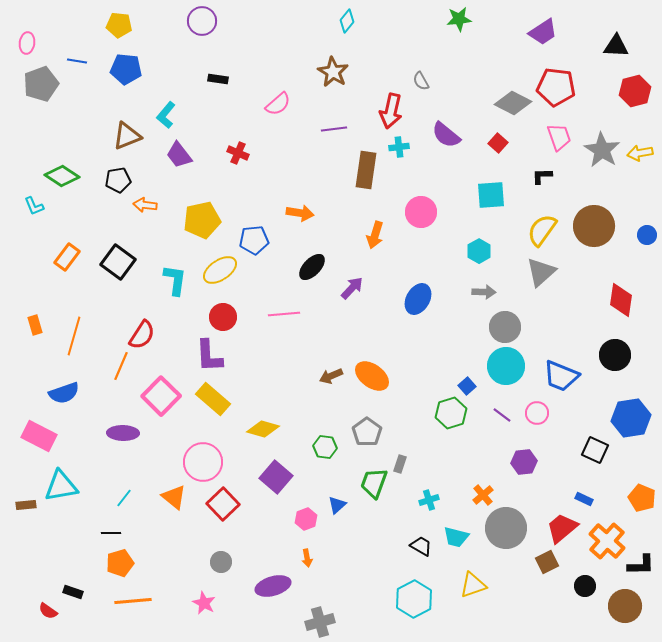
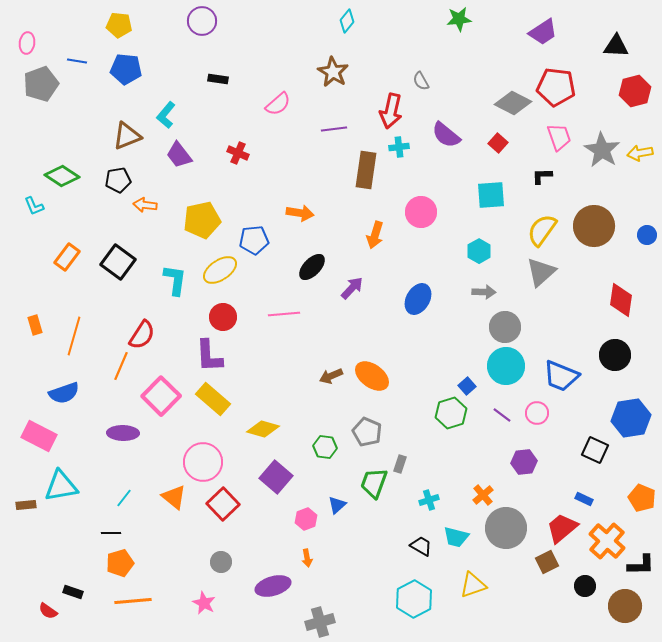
gray pentagon at (367, 432): rotated 12 degrees counterclockwise
